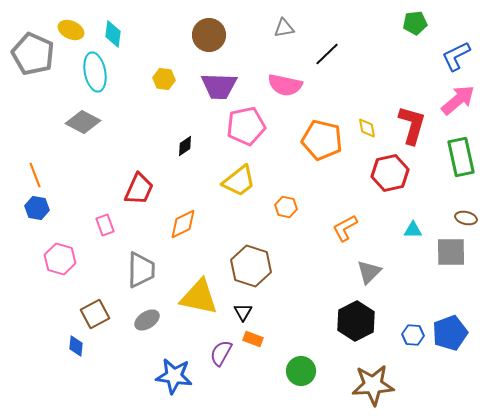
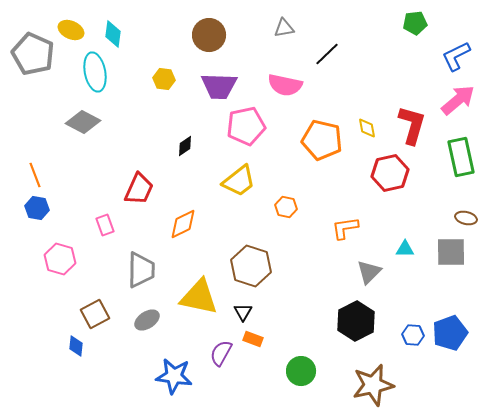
orange L-shape at (345, 228): rotated 20 degrees clockwise
cyan triangle at (413, 230): moved 8 px left, 19 px down
brown star at (373, 385): rotated 9 degrees counterclockwise
